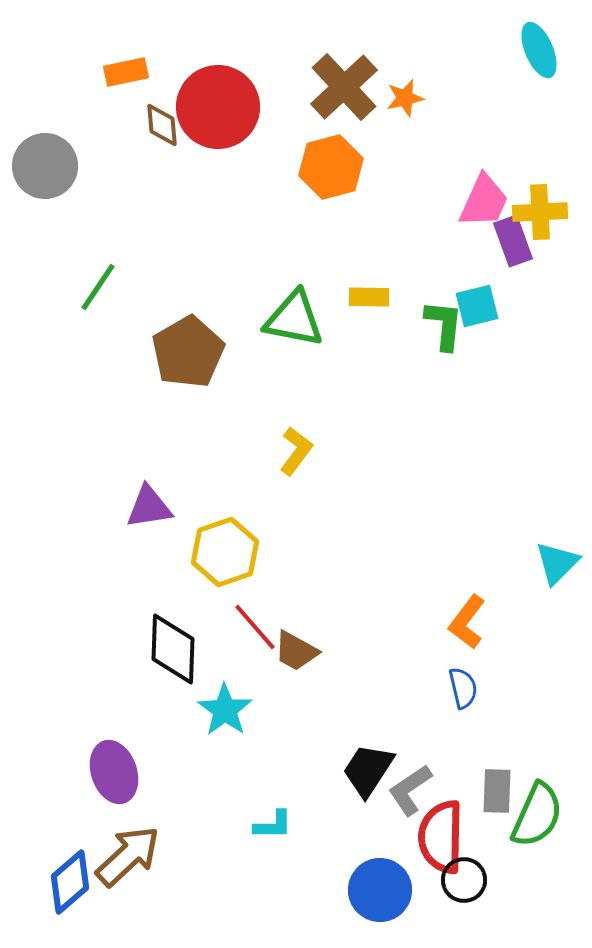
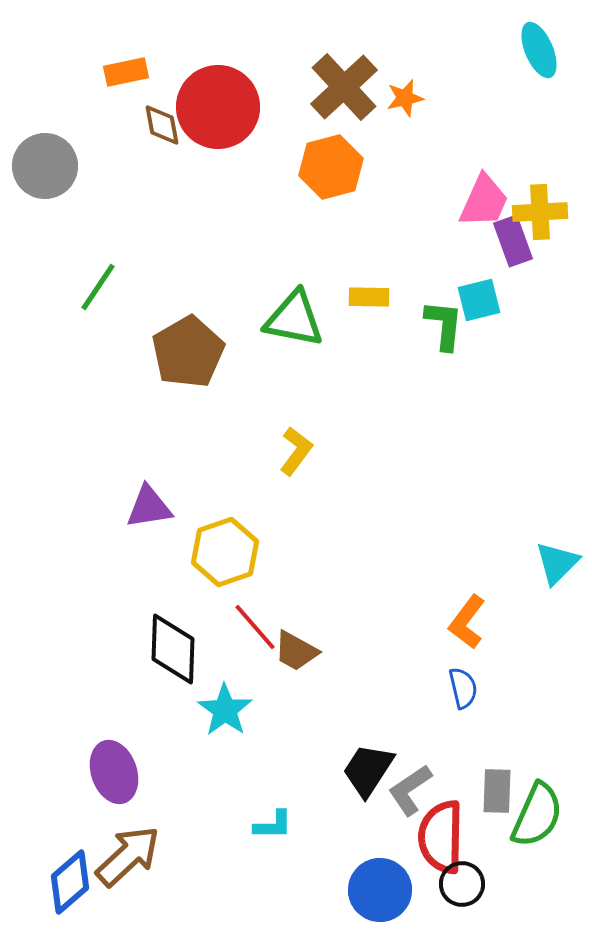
brown diamond: rotated 6 degrees counterclockwise
cyan square: moved 2 px right, 6 px up
black circle: moved 2 px left, 4 px down
